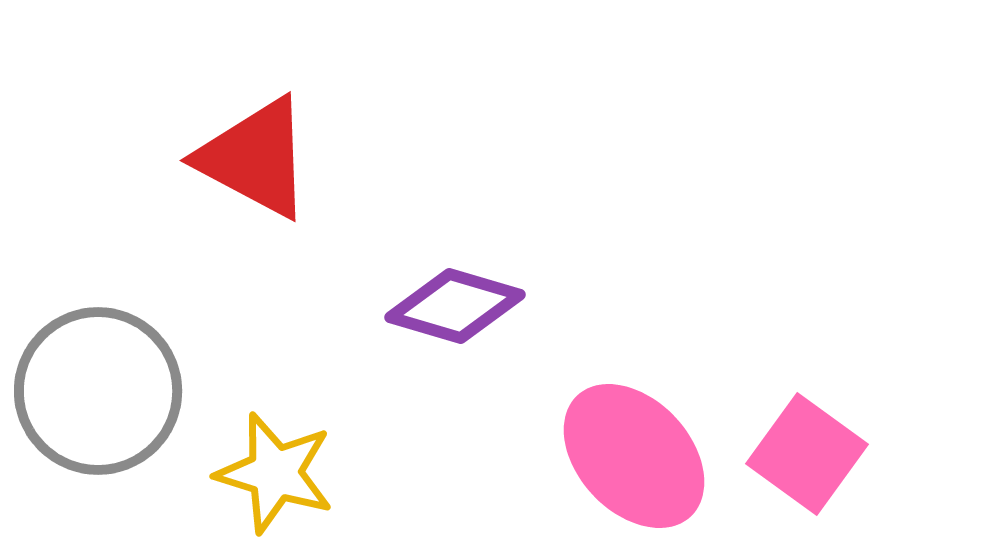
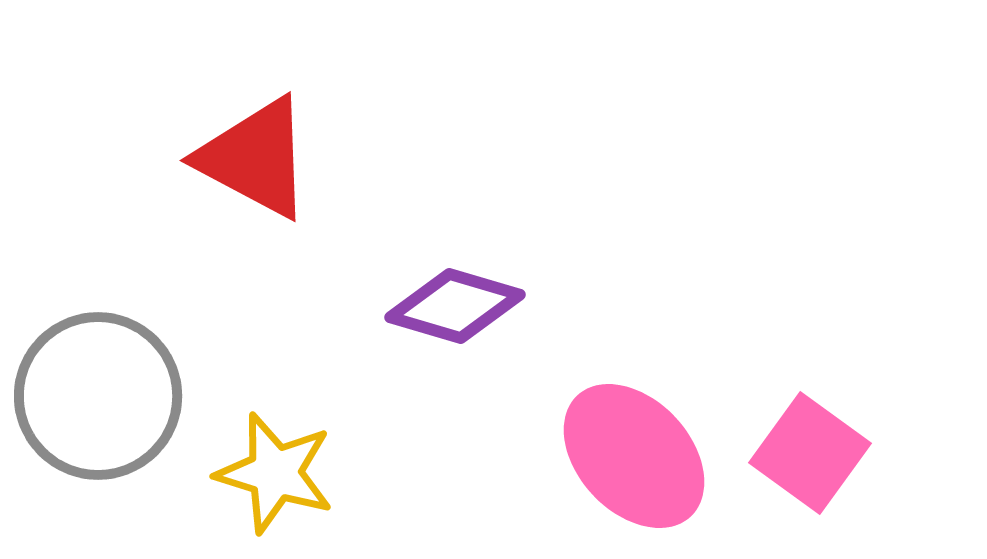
gray circle: moved 5 px down
pink square: moved 3 px right, 1 px up
